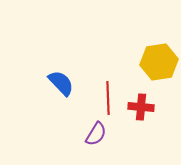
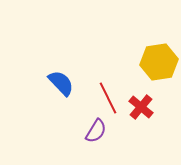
red line: rotated 24 degrees counterclockwise
red cross: rotated 35 degrees clockwise
purple semicircle: moved 3 px up
